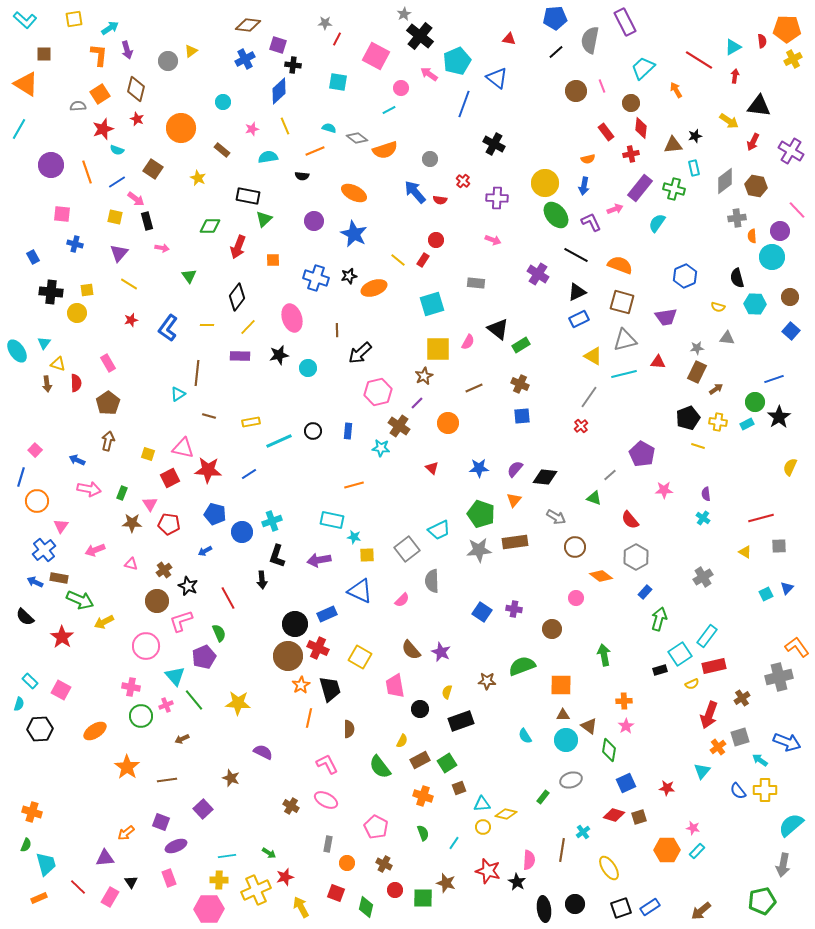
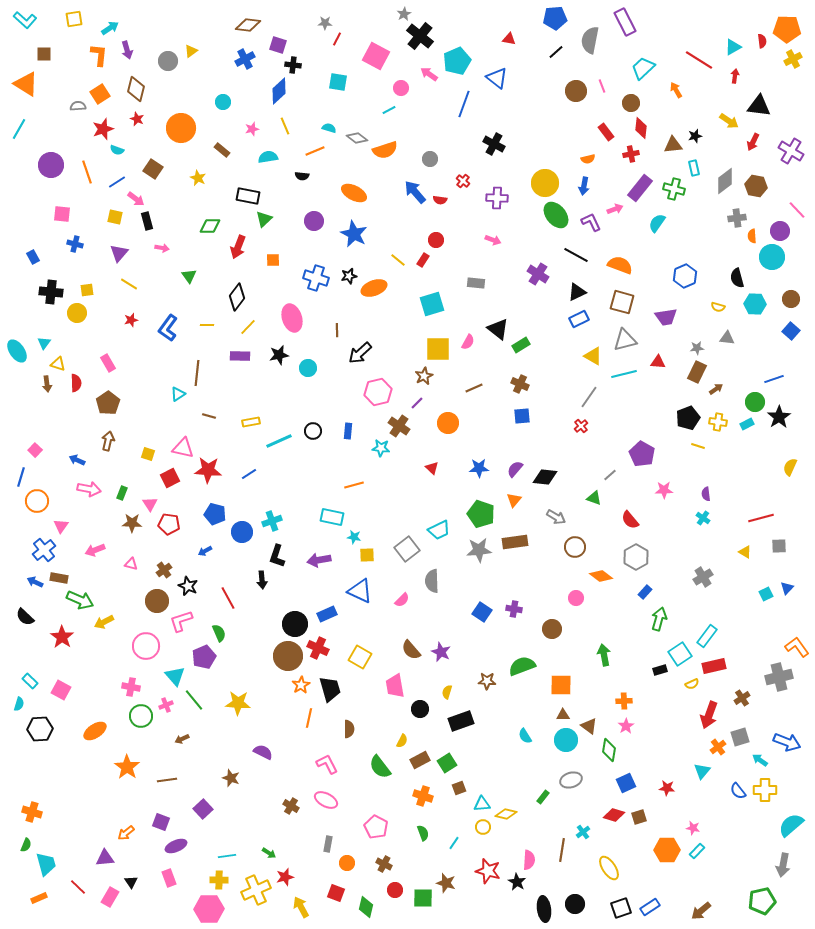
brown circle at (790, 297): moved 1 px right, 2 px down
cyan rectangle at (332, 520): moved 3 px up
